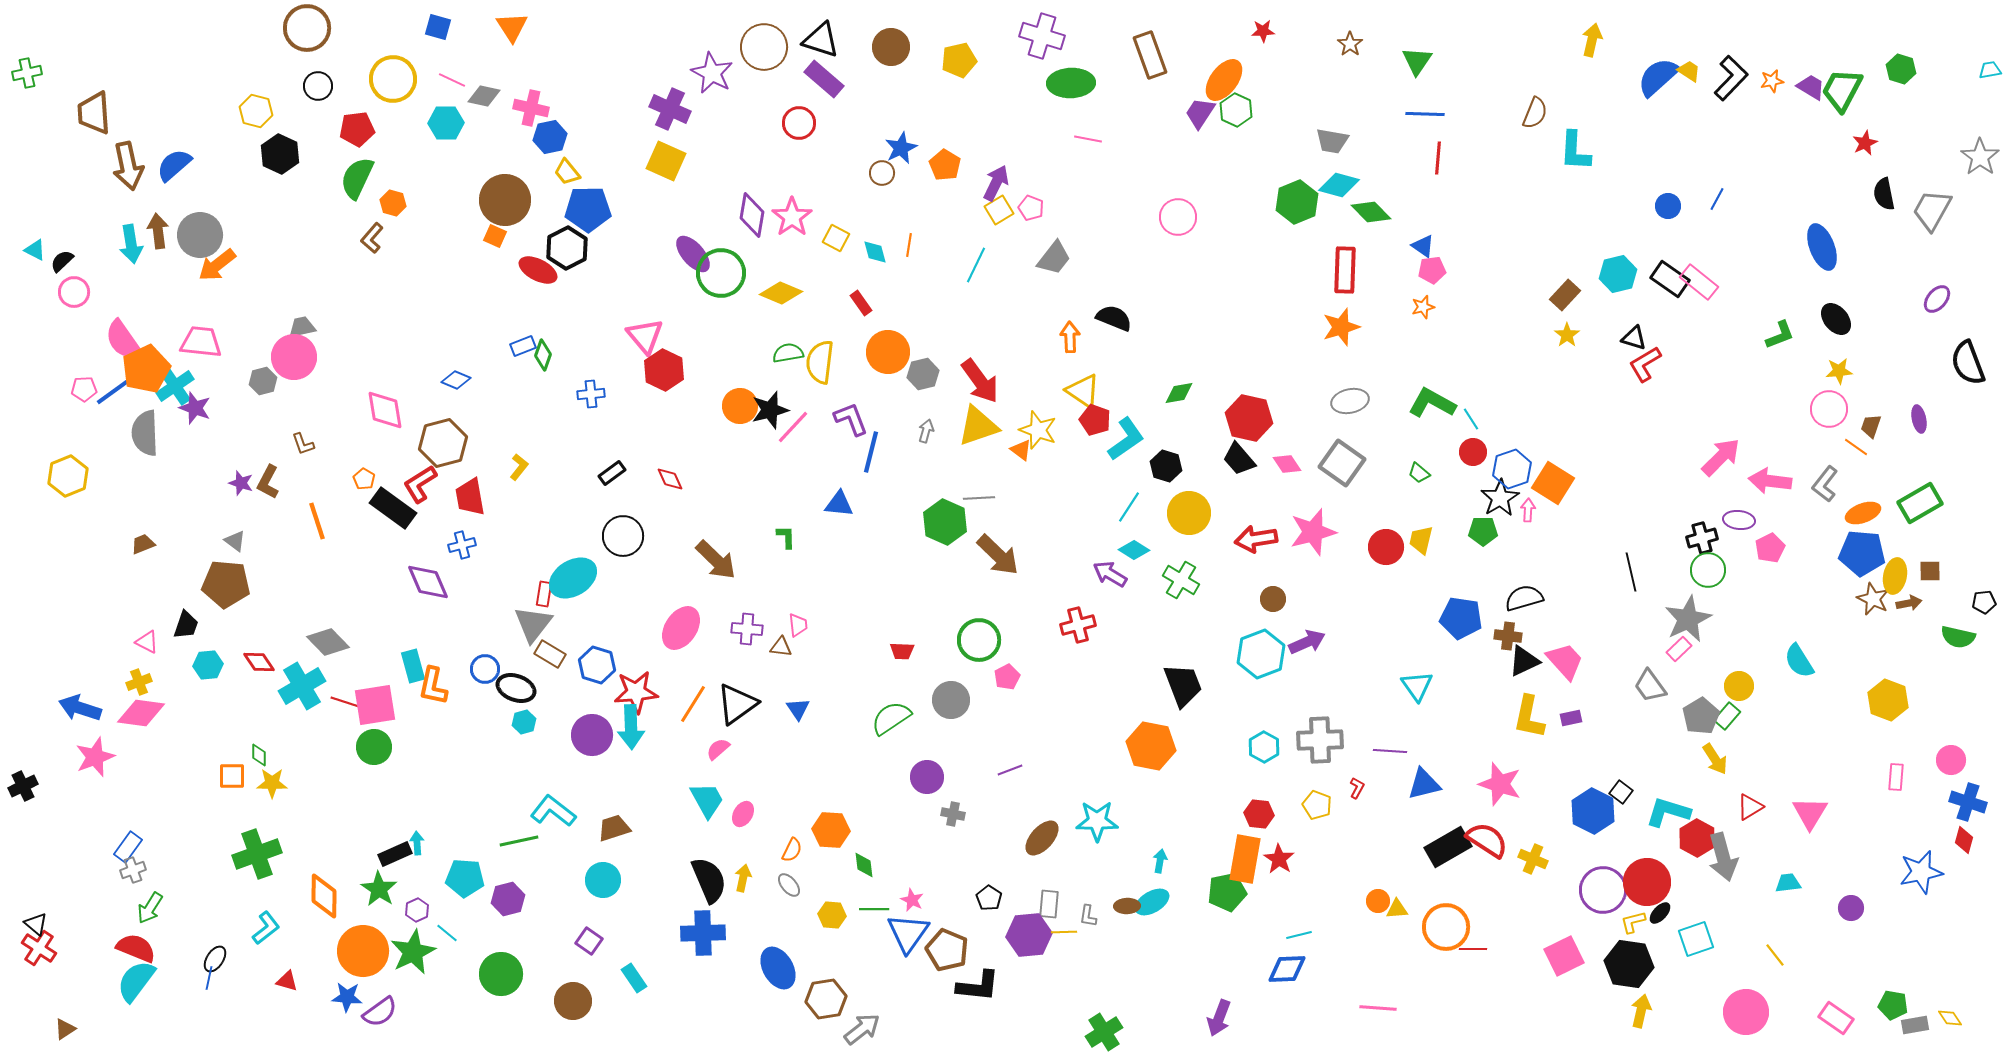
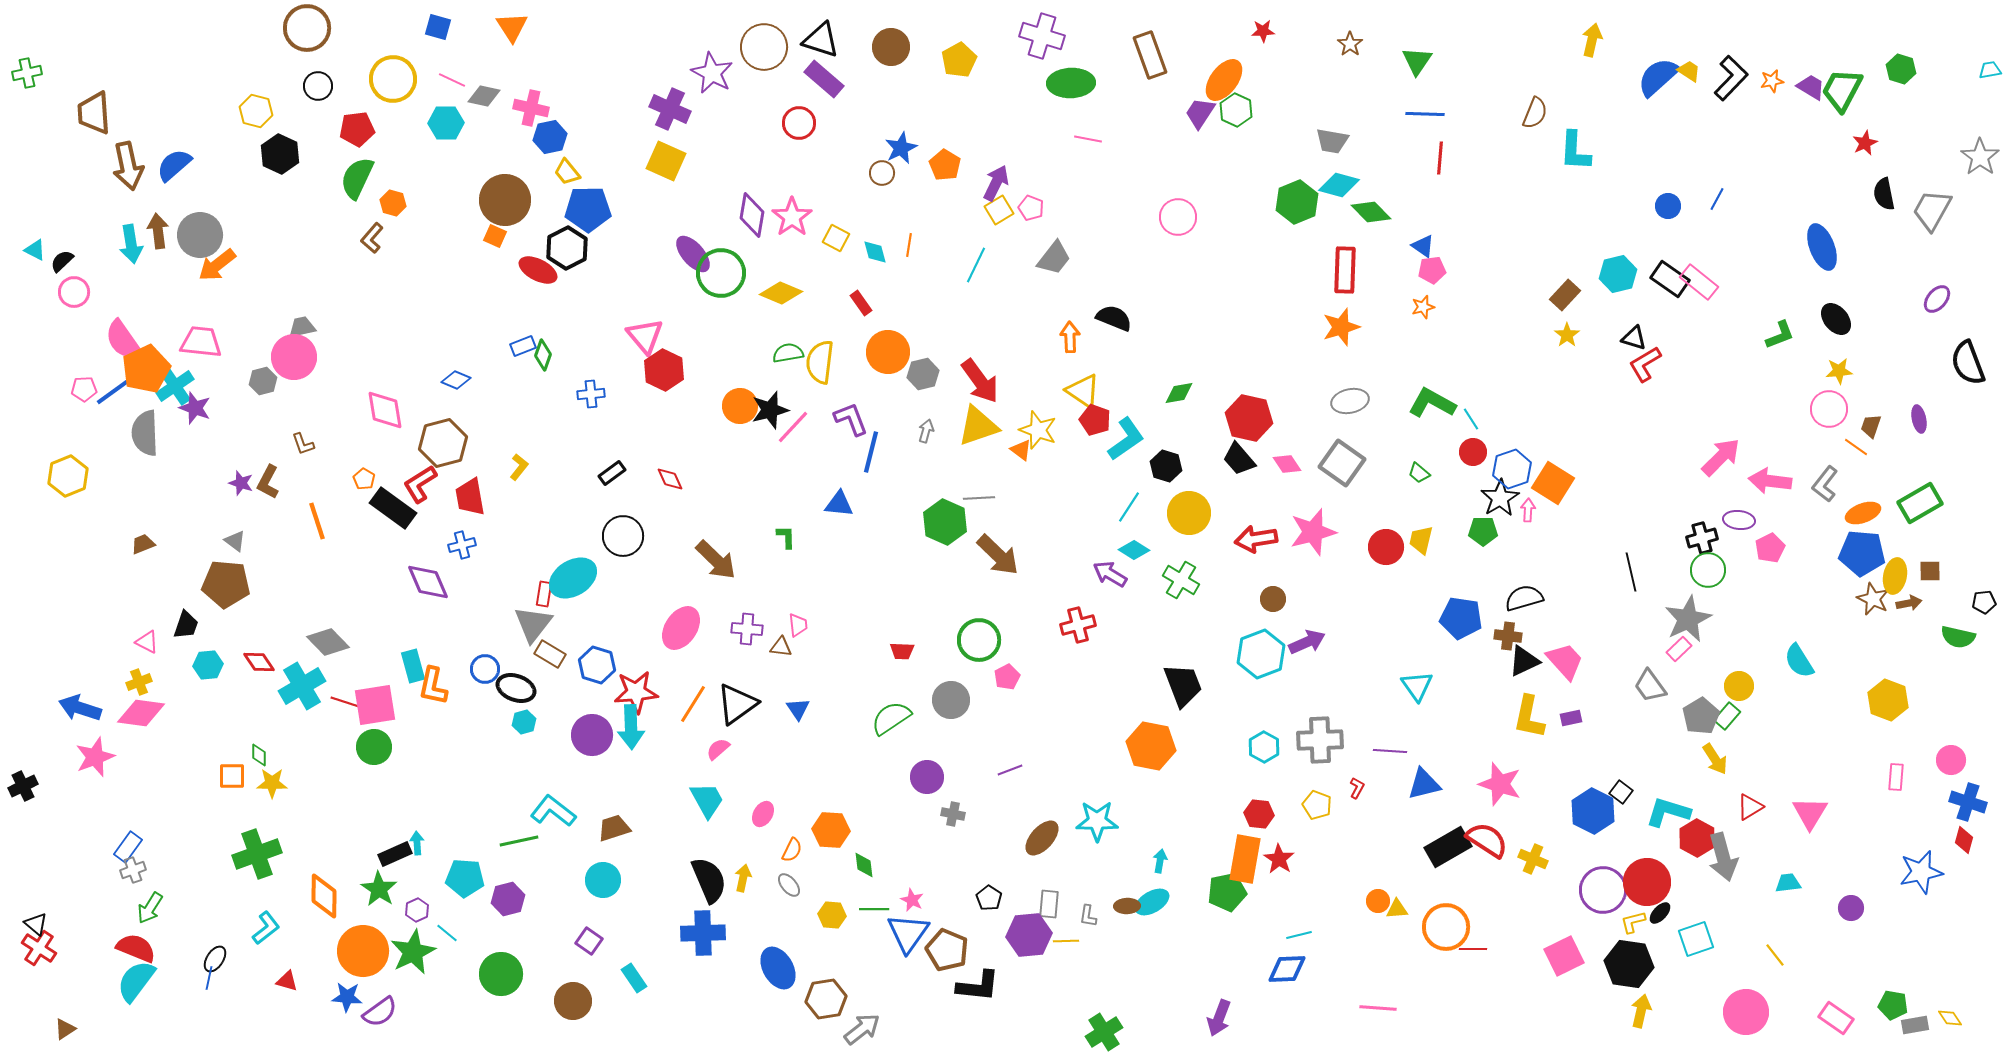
yellow pentagon at (959, 60): rotated 16 degrees counterclockwise
red line at (1438, 158): moved 2 px right
pink ellipse at (743, 814): moved 20 px right
yellow line at (1064, 932): moved 2 px right, 9 px down
